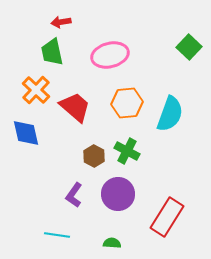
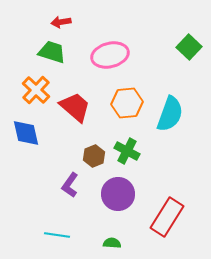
green trapezoid: rotated 120 degrees clockwise
brown hexagon: rotated 10 degrees clockwise
purple L-shape: moved 4 px left, 10 px up
